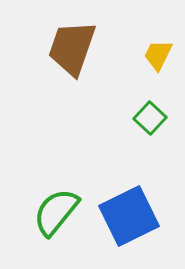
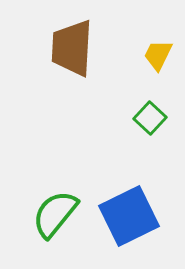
brown trapezoid: rotated 16 degrees counterclockwise
green semicircle: moved 1 px left, 2 px down
